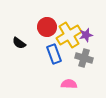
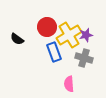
black semicircle: moved 2 px left, 4 px up
blue rectangle: moved 2 px up
pink semicircle: rotated 98 degrees counterclockwise
